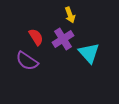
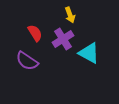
red semicircle: moved 1 px left, 4 px up
cyan triangle: rotated 20 degrees counterclockwise
